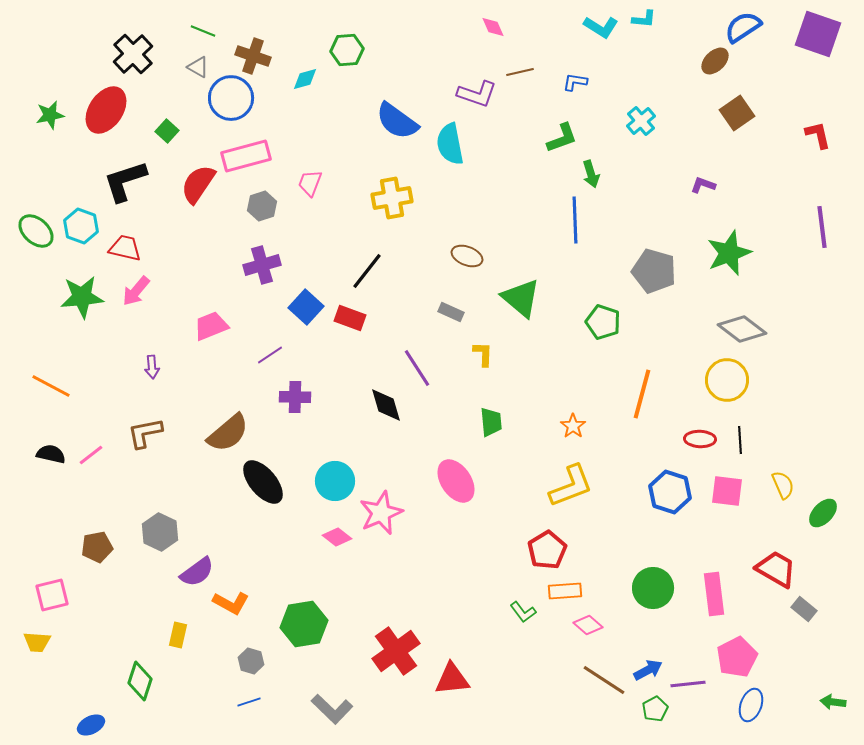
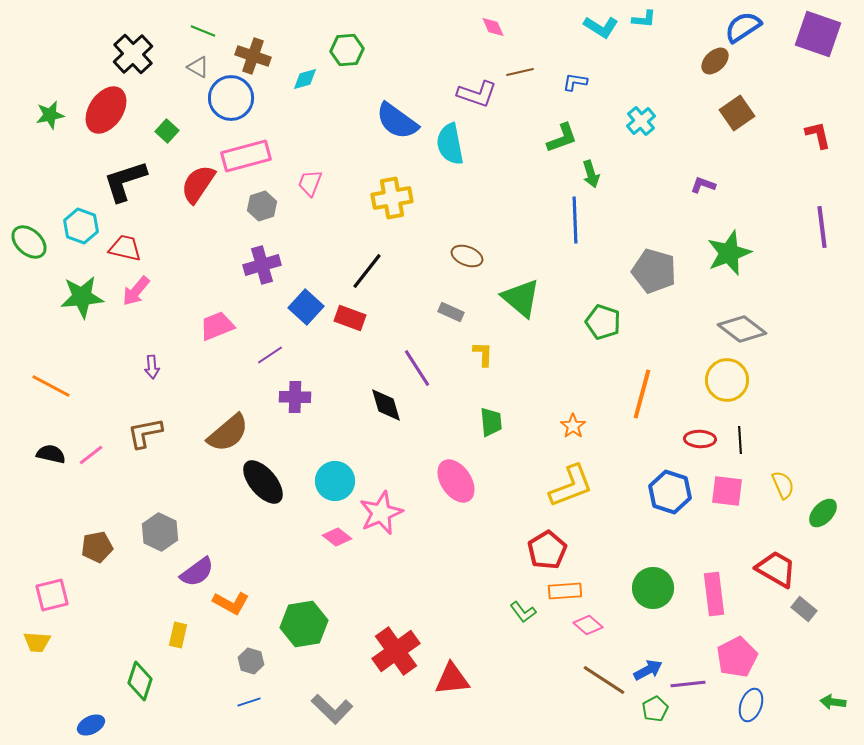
green ellipse at (36, 231): moved 7 px left, 11 px down
pink trapezoid at (211, 326): moved 6 px right
